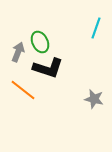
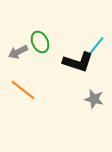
cyan line: moved 18 px down; rotated 20 degrees clockwise
gray arrow: rotated 138 degrees counterclockwise
black L-shape: moved 30 px right, 6 px up
